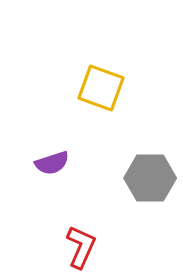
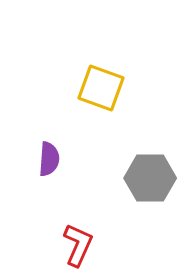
purple semicircle: moved 3 px left, 4 px up; rotated 68 degrees counterclockwise
red L-shape: moved 3 px left, 2 px up
